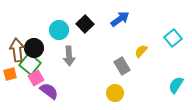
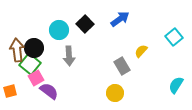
cyan square: moved 1 px right, 1 px up
orange square: moved 17 px down
